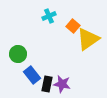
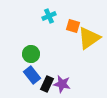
orange square: rotated 24 degrees counterclockwise
yellow triangle: moved 1 px right, 1 px up
green circle: moved 13 px right
black rectangle: rotated 14 degrees clockwise
